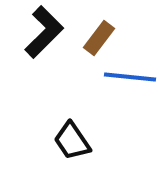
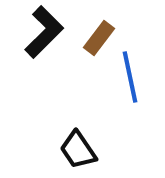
blue line: rotated 72 degrees clockwise
black trapezoid: moved 6 px right, 9 px down
